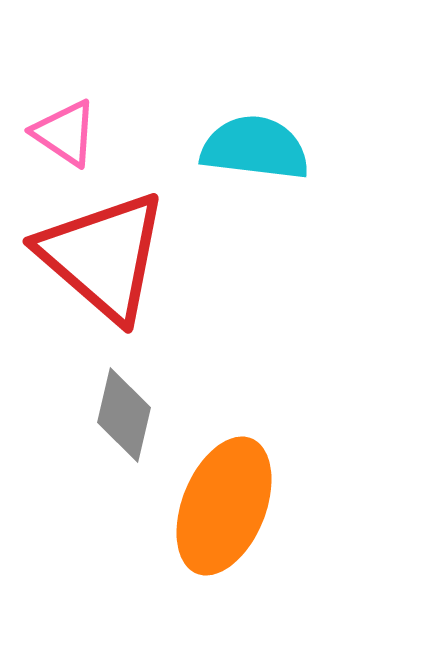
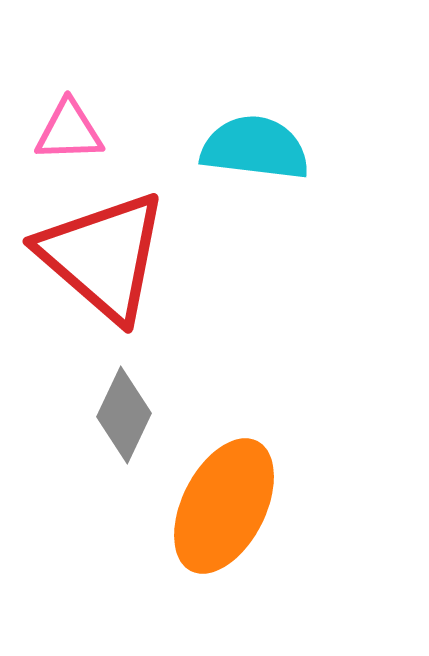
pink triangle: moved 4 px right, 2 px up; rotated 36 degrees counterclockwise
gray diamond: rotated 12 degrees clockwise
orange ellipse: rotated 5 degrees clockwise
